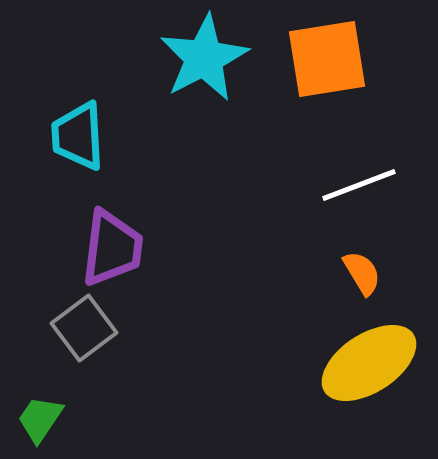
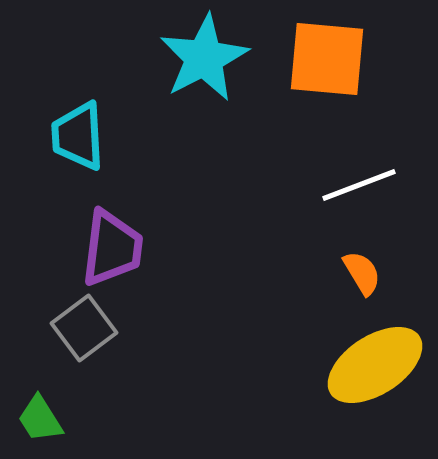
orange square: rotated 14 degrees clockwise
yellow ellipse: moved 6 px right, 2 px down
green trapezoid: rotated 66 degrees counterclockwise
